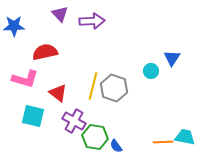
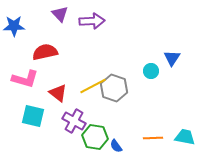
yellow line: rotated 48 degrees clockwise
orange line: moved 10 px left, 4 px up
